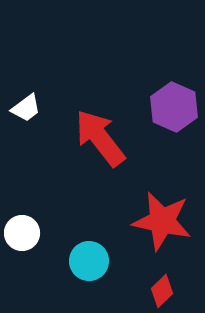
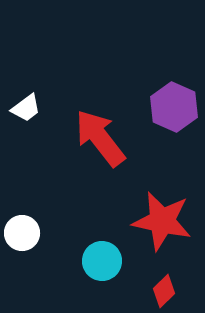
cyan circle: moved 13 px right
red diamond: moved 2 px right
